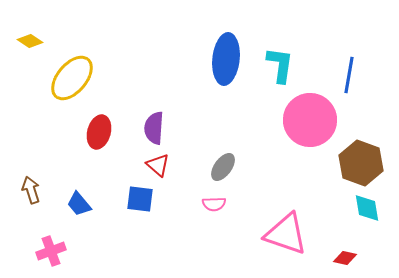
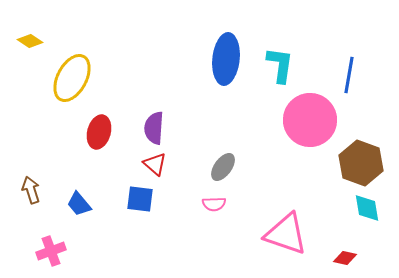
yellow ellipse: rotated 12 degrees counterclockwise
red triangle: moved 3 px left, 1 px up
